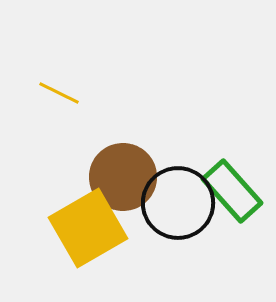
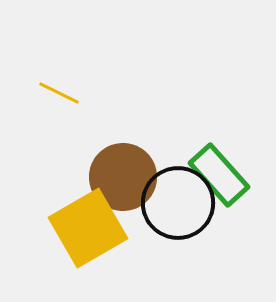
green rectangle: moved 13 px left, 16 px up
